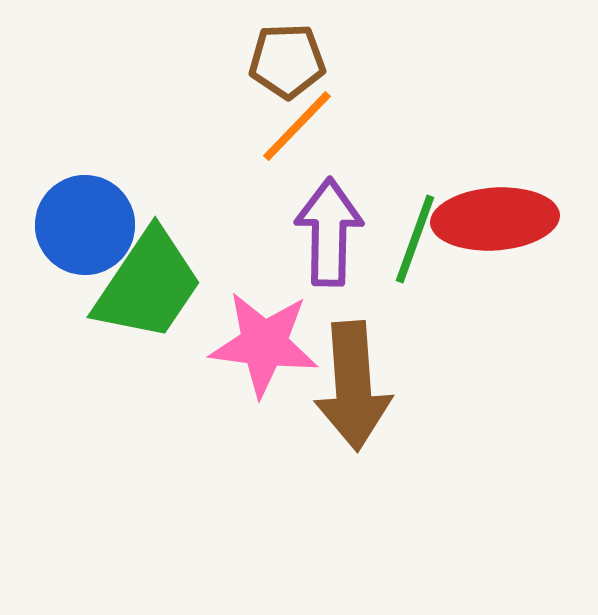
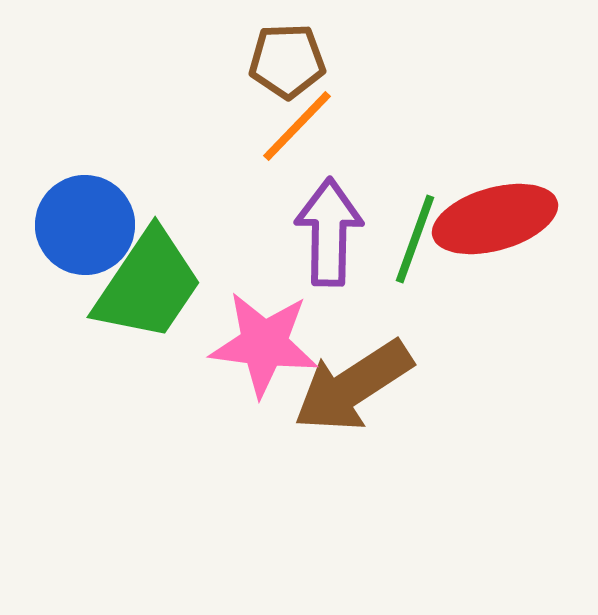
red ellipse: rotated 12 degrees counterclockwise
brown arrow: rotated 61 degrees clockwise
